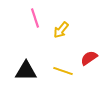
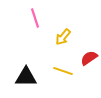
yellow arrow: moved 2 px right, 7 px down
black triangle: moved 6 px down
